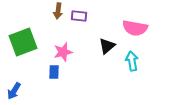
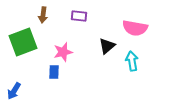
brown arrow: moved 15 px left, 4 px down
